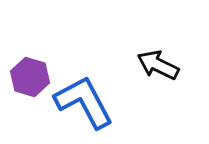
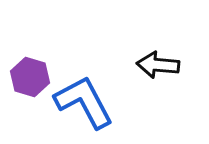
black arrow: rotated 21 degrees counterclockwise
